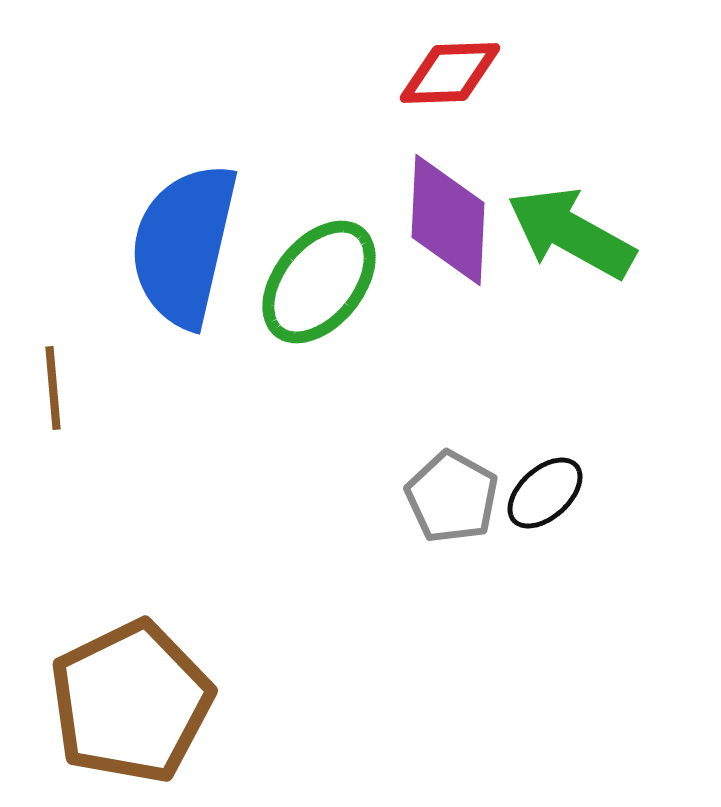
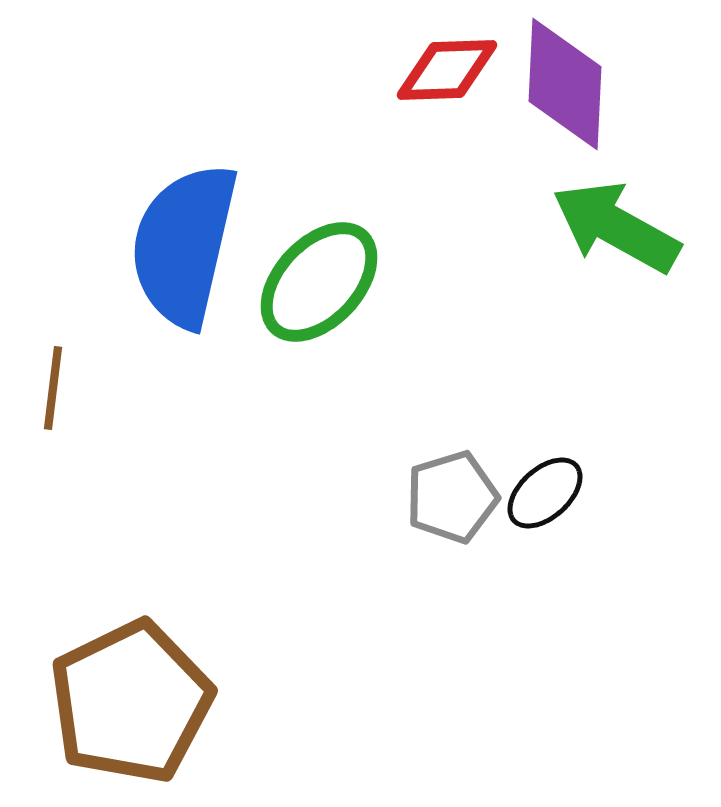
red diamond: moved 3 px left, 3 px up
purple diamond: moved 117 px right, 136 px up
green arrow: moved 45 px right, 6 px up
green ellipse: rotated 4 degrees clockwise
brown line: rotated 12 degrees clockwise
gray pentagon: rotated 26 degrees clockwise
